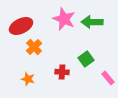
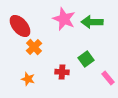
red ellipse: moved 1 px left; rotated 75 degrees clockwise
